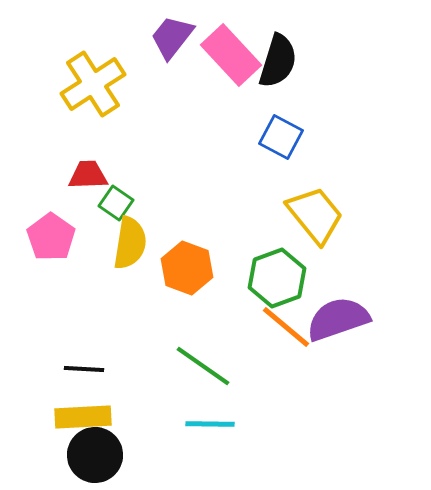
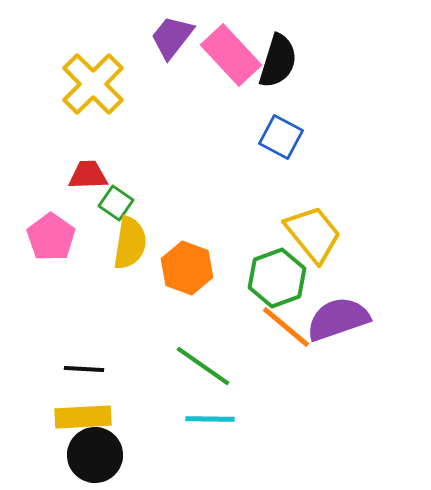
yellow cross: rotated 12 degrees counterclockwise
yellow trapezoid: moved 2 px left, 19 px down
cyan line: moved 5 px up
